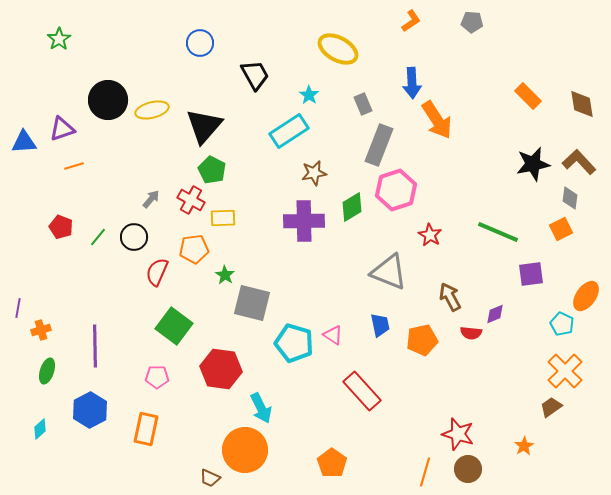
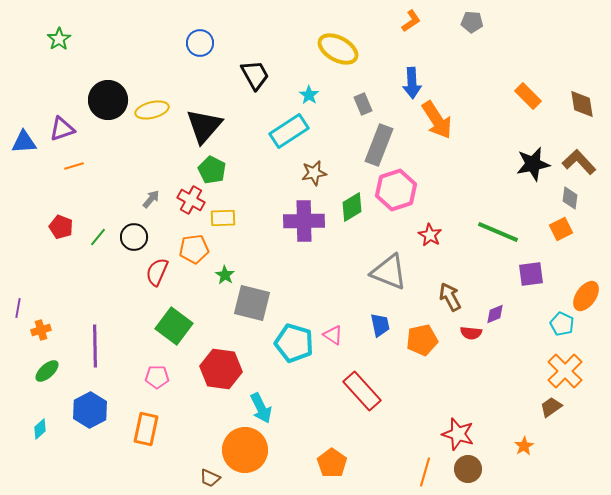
green ellipse at (47, 371): rotated 30 degrees clockwise
